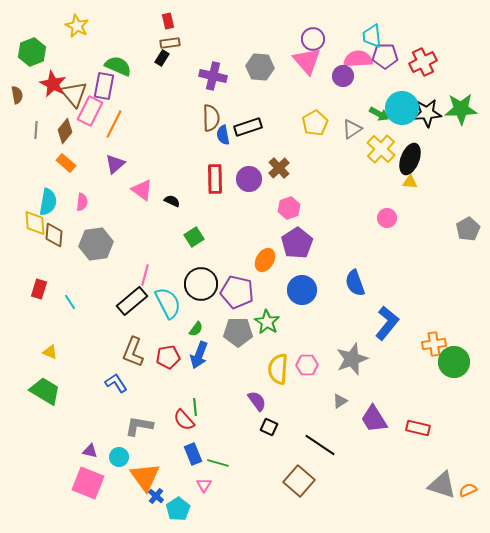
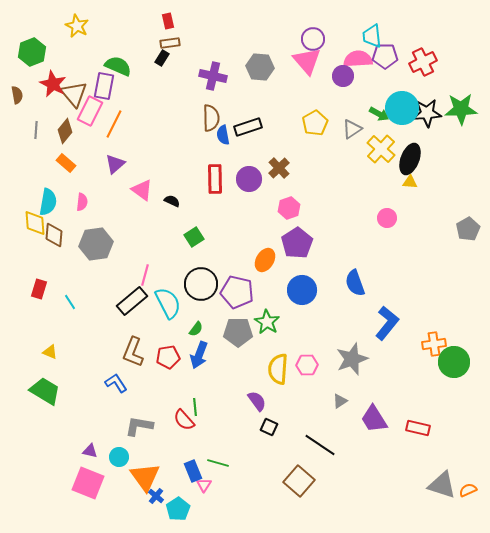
blue rectangle at (193, 454): moved 17 px down
